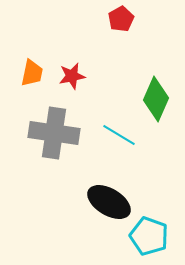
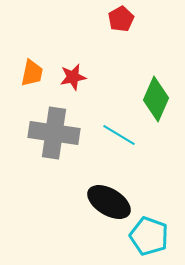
red star: moved 1 px right, 1 px down
